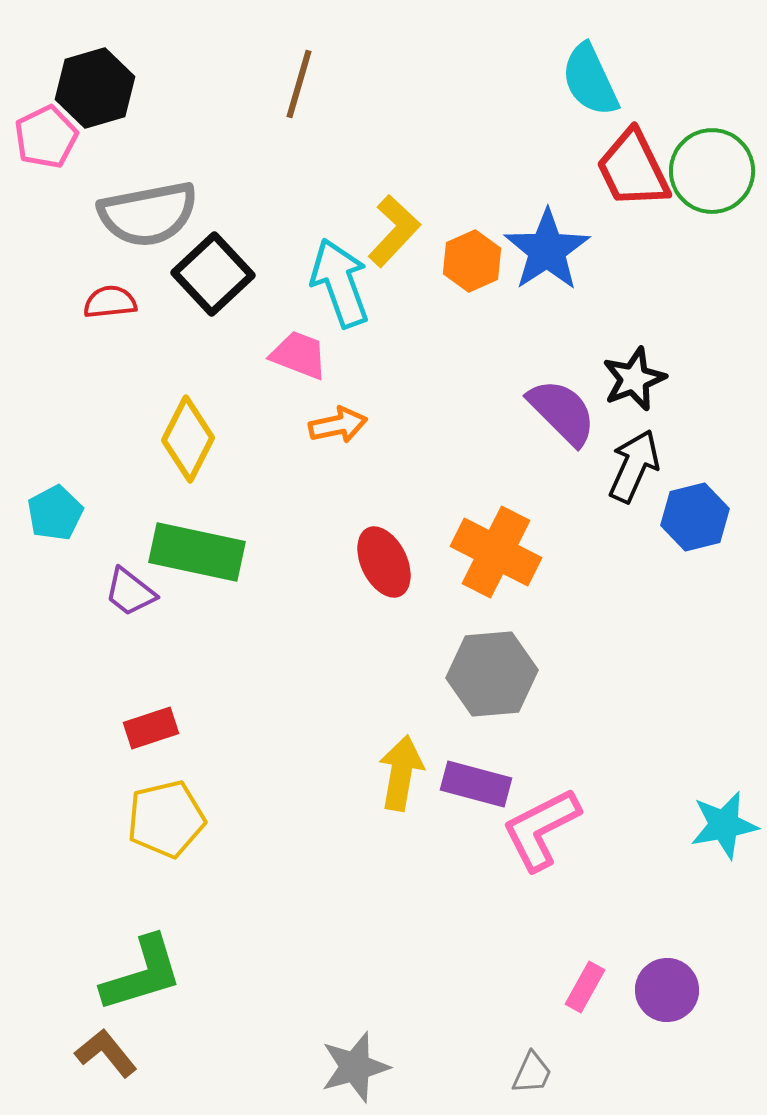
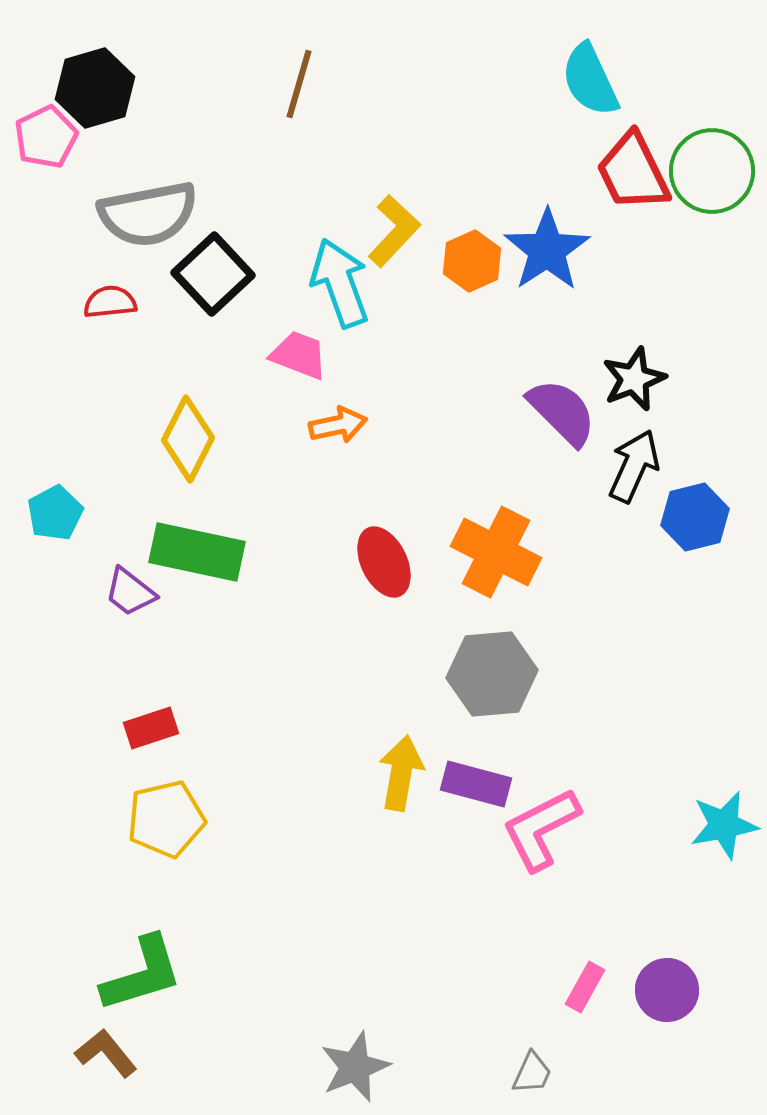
red trapezoid: moved 3 px down
gray star: rotated 6 degrees counterclockwise
